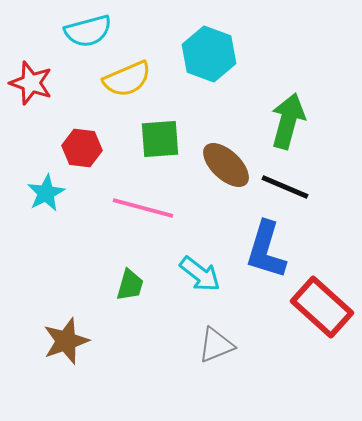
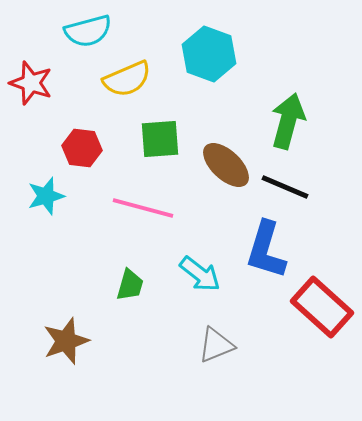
cyan star: moved 3 px down; rotated 12 degrees clockwise
